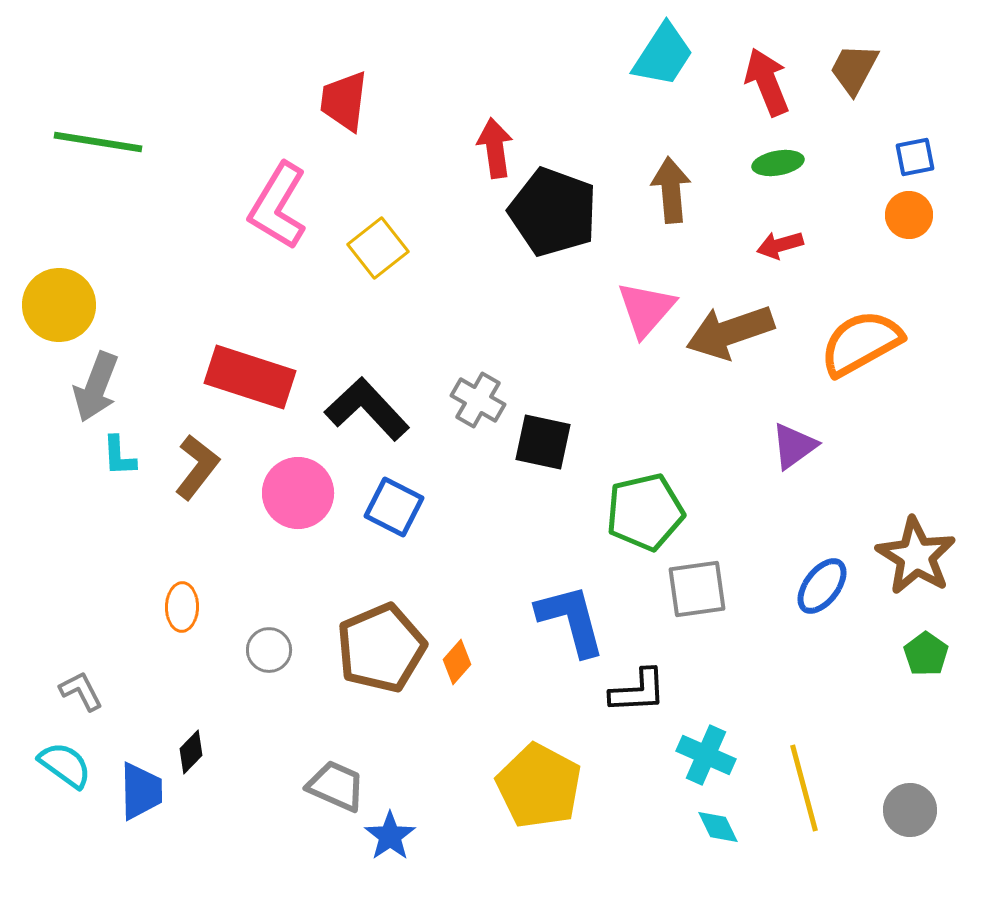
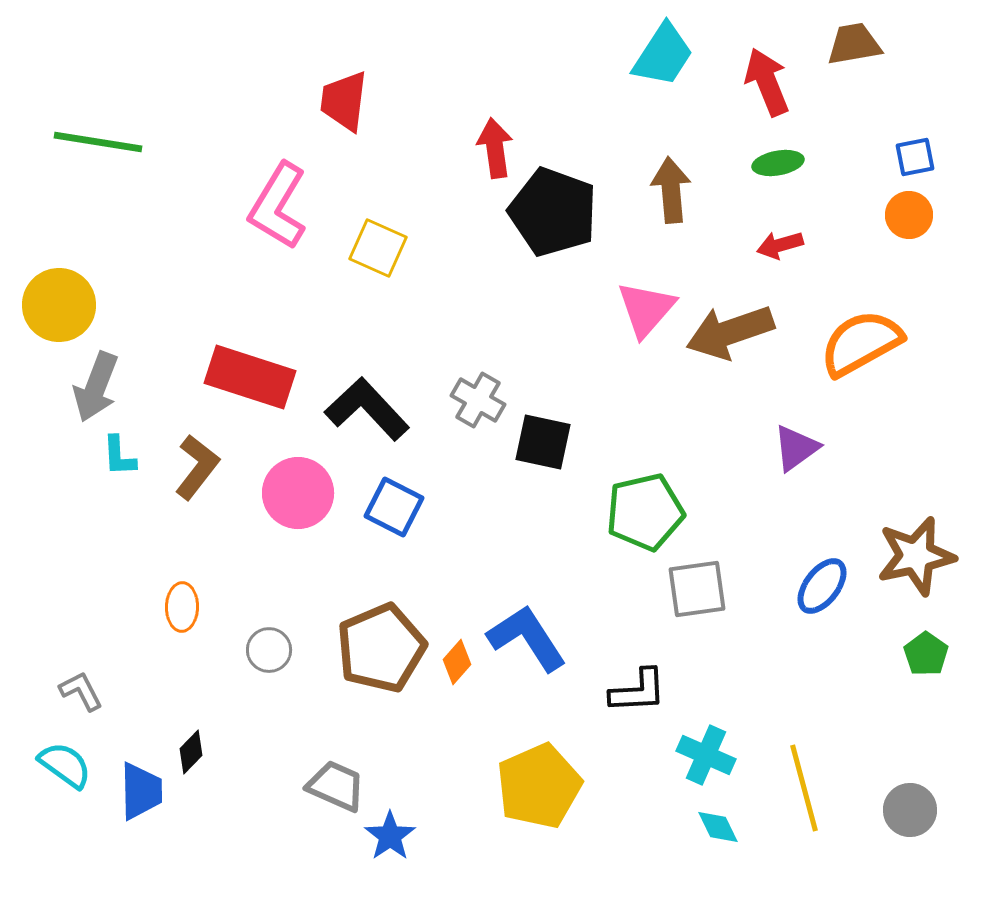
brown trapezoid at (854, 69): moved 25 px up; rotated 52 degrees clockwise
yellow square at (378, 248): rotated 28 degrees counterclockwise
purple triangle at (794, 446): moved 2 px right, 2 px down
brown star at (916, 556): rotated 28 degrees clockwise
blue L-shape at (571, 620): moved 44 px left, 18 px down; rotated 18 degrees counterclockwise
yellow pentagon at (539, 786): rotated 20 degrees clockwise
